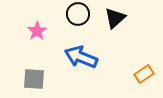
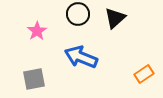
gray square: rotated 15 degrees counterclockwise
